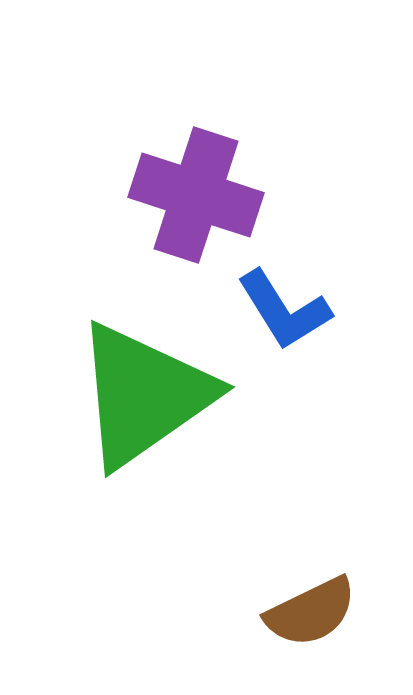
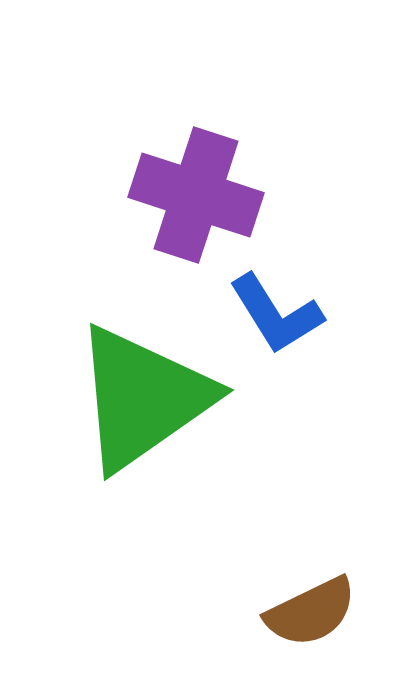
blue L-shape: moved 8 px left, 4 px down
green triangle: moved 1 px left, 3 px down
